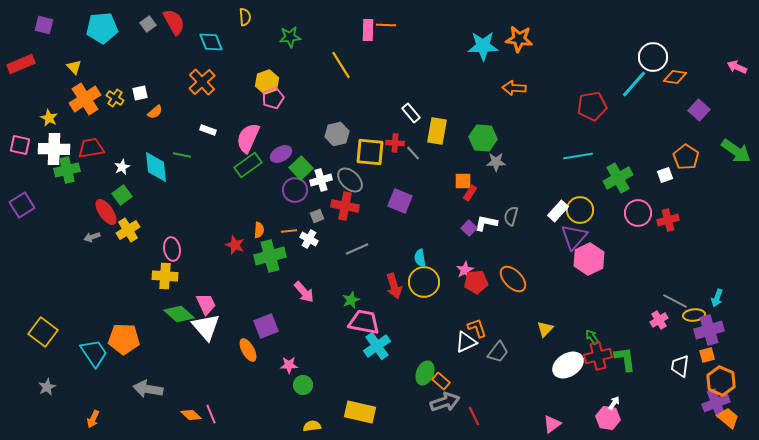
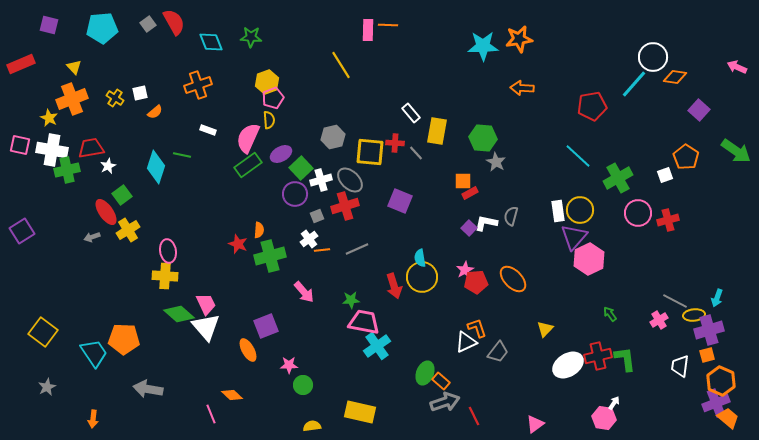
yellow semicircle at (245, 17): moved 24 px right, 103 px down
purple square at (44, 25): moved 5 px right
orange line at (386, 25): moved 2 px right
green star at (290, 37): moved 39 px left; rotated 10 degrees clockwise
orange star at (519, 39): rotated 16 degrees counterclockwise
orange cross at (202, 82): moved 4 px left, 3 px down; rotated 24 degrees clockwise
orange arrow at (514, 88): moved 8 px right
orange cross at (85, 99): moved 13 px left; rotated 12 degrees clockwise
gray hexagon at (337, 134): moved 4 px left, 3 px down
white cross at (54, 149): moved 2 px left, 1 px down; rotated 8 degrees clockwise
gray line at (413, 153): moved 3 px right
cyan line at (578, 156): rotated 52 degrees clockwise
gray star at (496, 162): rotated 30 degrees clockwise
white star at (122, 167): moved 14 px left, 1 px up
cyan diamond at (156, 167): rotated 24 degrees clockwise
purple circle at (295, 190): moved 4 px down
red rectangle at (470, 193): rotated 28 degrees clockwise
purple square at (22, 205): moved 26 px down
red cross at (345, 206): rotated 28 degrees counterclockwise
white rectangle at (558, 211): rotated 50 degrees counterclockwise
orange line at (289, 231): moved 33 px right, 19 px down
white cross at (309, 239): rotated 24 degrees clockwise
red star at (235, 245): moved 3 px right, 1 px up
pink ellipse at (172, 249): moved 4 px left, 2 px down
yellow circle at (424, 282): moved 2 px left, 5 px up
green star at (351, 300): rotated 18 degrees clockwise
green arrow at (592, 337): moved 18 px right, 23 px up
orange diamond at (191, 415): moved 41 px right, 20 px up
pink hexagon at (608, 418): moved 4 px left
orange arrow at (93, 419): rotated 18 degrees counterclockwise
pink triangle at (552, 424): moved 17 px left
